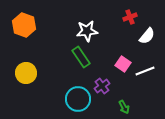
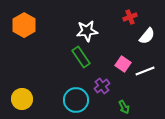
orange hexagon: rotated 10 degrees clockwise
yellow circle: moved 4 px left, 26 px down
cyan circle: moved 2 px left, 1 px down
